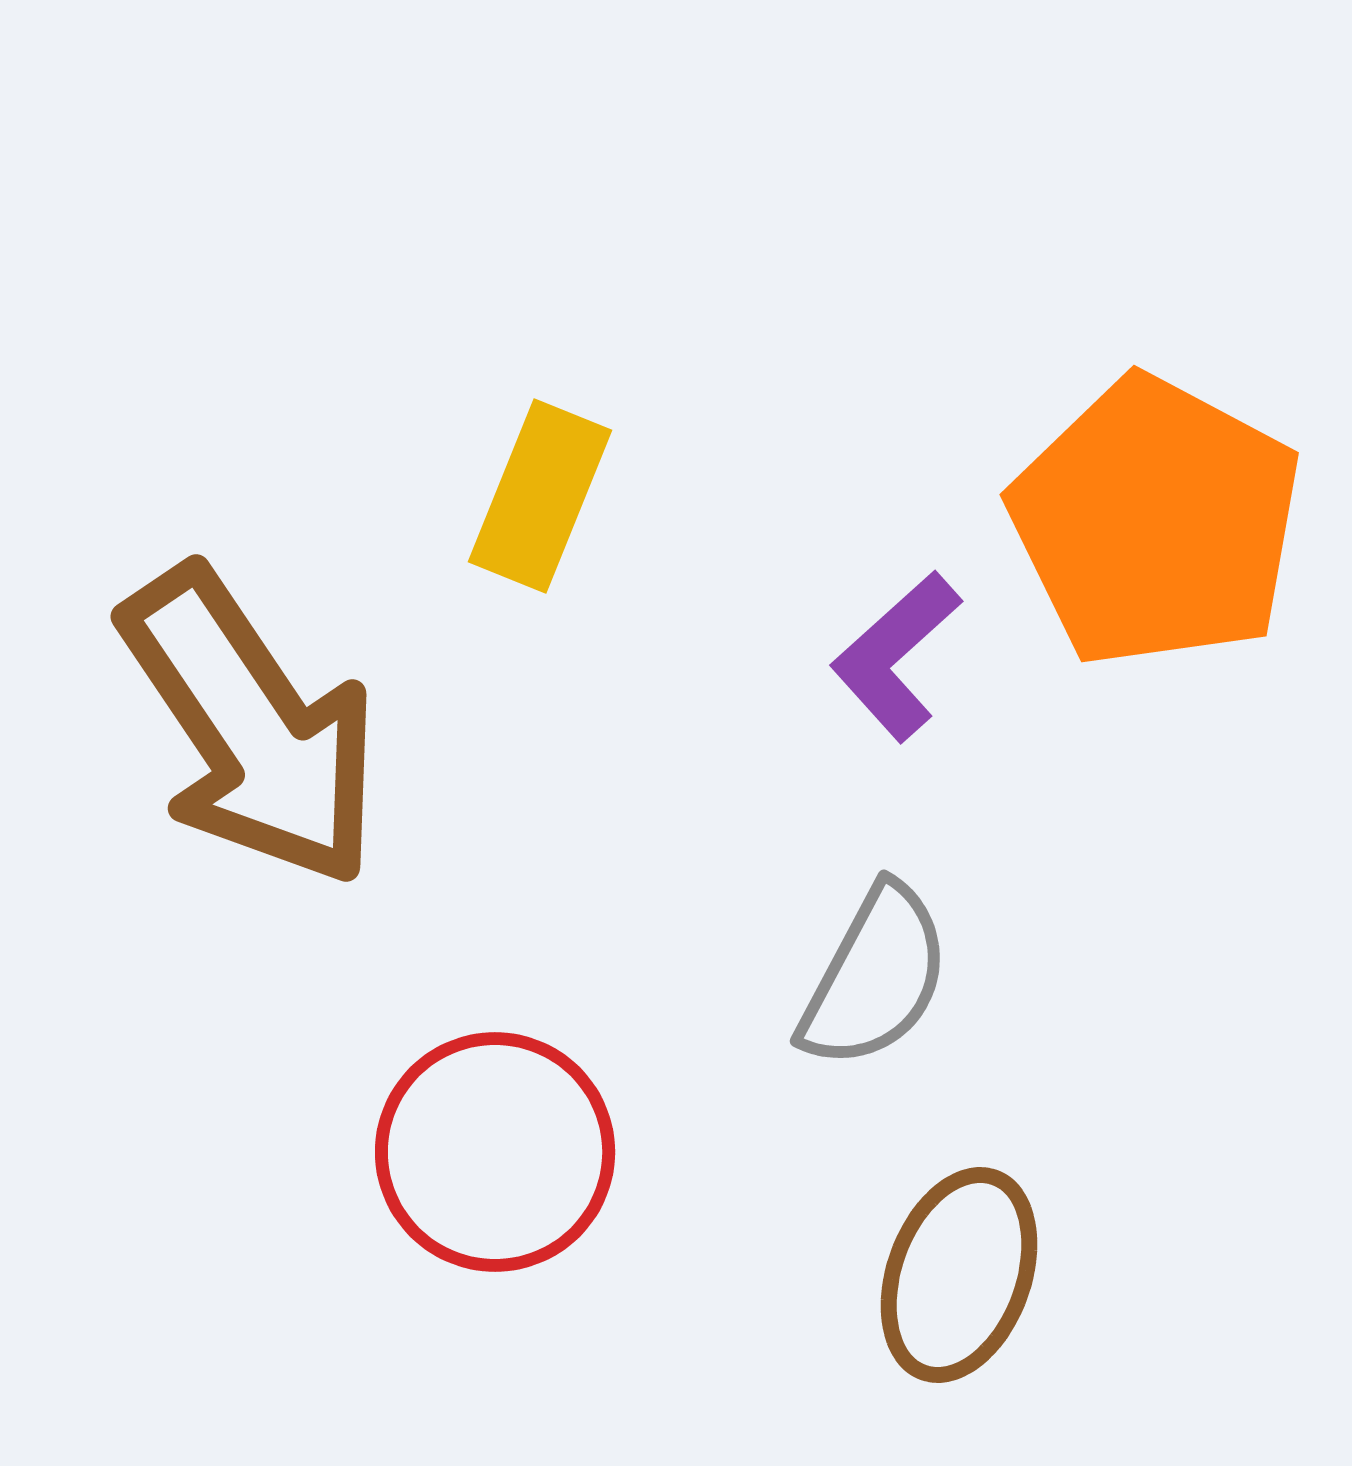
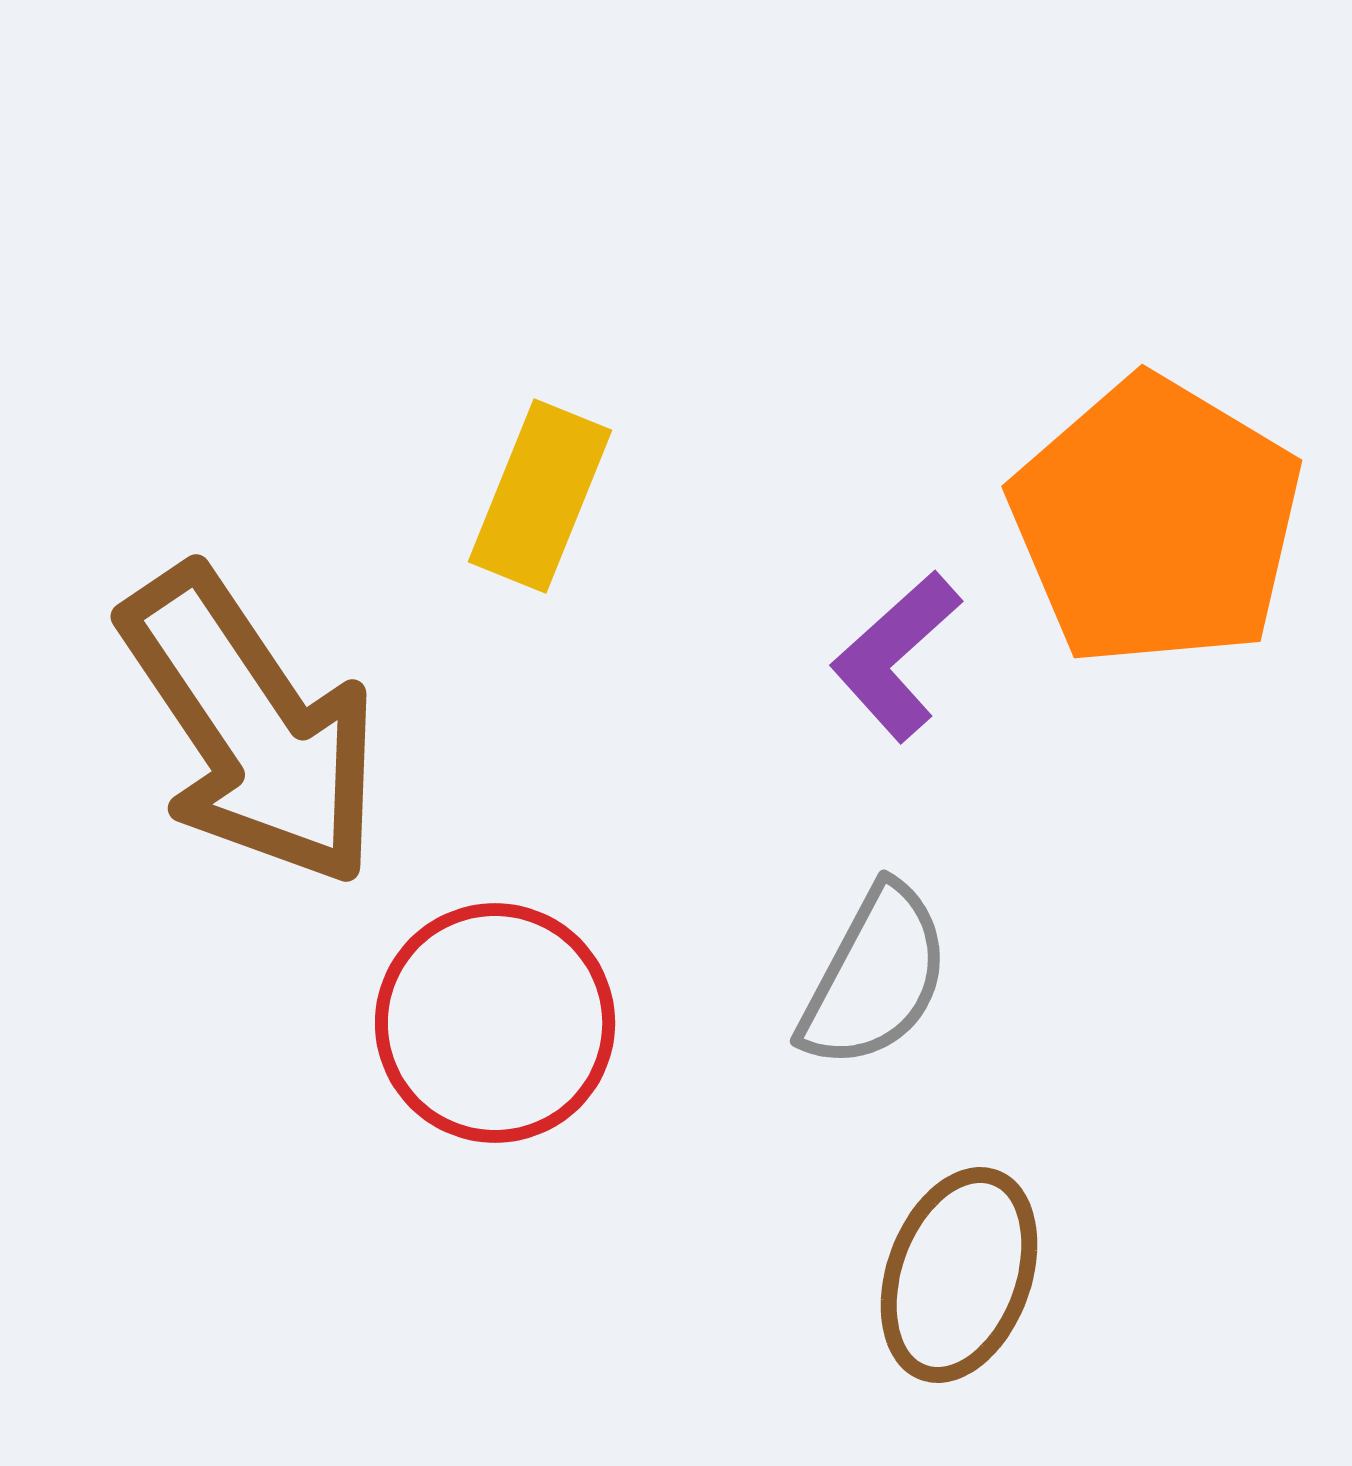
orange pentagon: rotated 3 degrees clockwise
red circle: moved 129 px up
